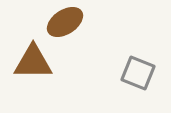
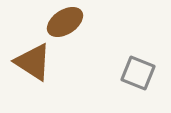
brown triangle: rotated 33 degrees clockwise
